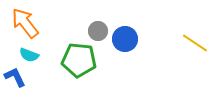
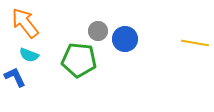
yellow line: rotated 24 degrees counterclockwise
